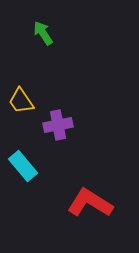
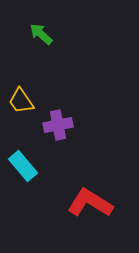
green arrow: moved 2 px left, 1 px down; rotated 15 degrees counterclockwise
